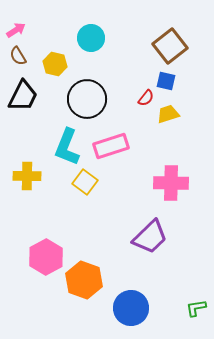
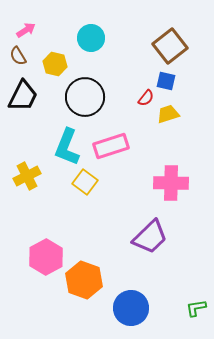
pink arrow: moved 10 px right
black circle: moved 2 px left, 2 px up
yellow cross: rotated 28 degrees counterclockwise
